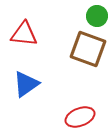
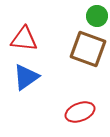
red triangle: moved 5 px down
blue triangle: moved 7 px up
red ellipse: moved 5 px up
